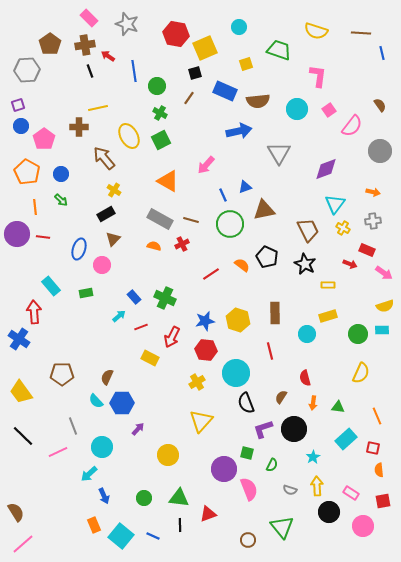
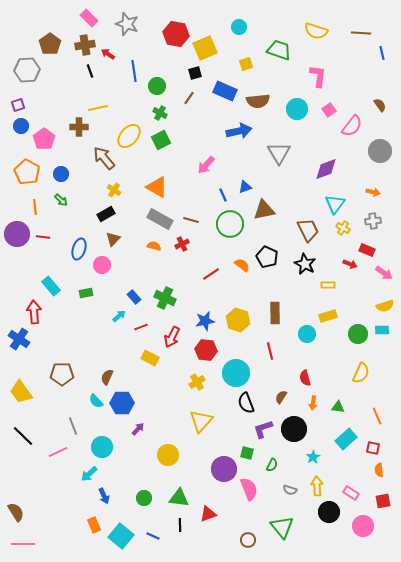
red arrow at (108, 56): moved 2 px up
yellow ellipse at (129, 136): rotated 70 degrees clockwise
orange triangle at (168, 181): moved 11 px left, 6 px down
pink line at (23, 544): rotated 40 degrees clockwise
